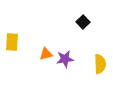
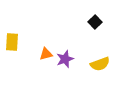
black square: moved 12 px right
purple star: rotated 12 degrees counterclockwise
yellow semicircle: rotated 72 degrees clockwise
